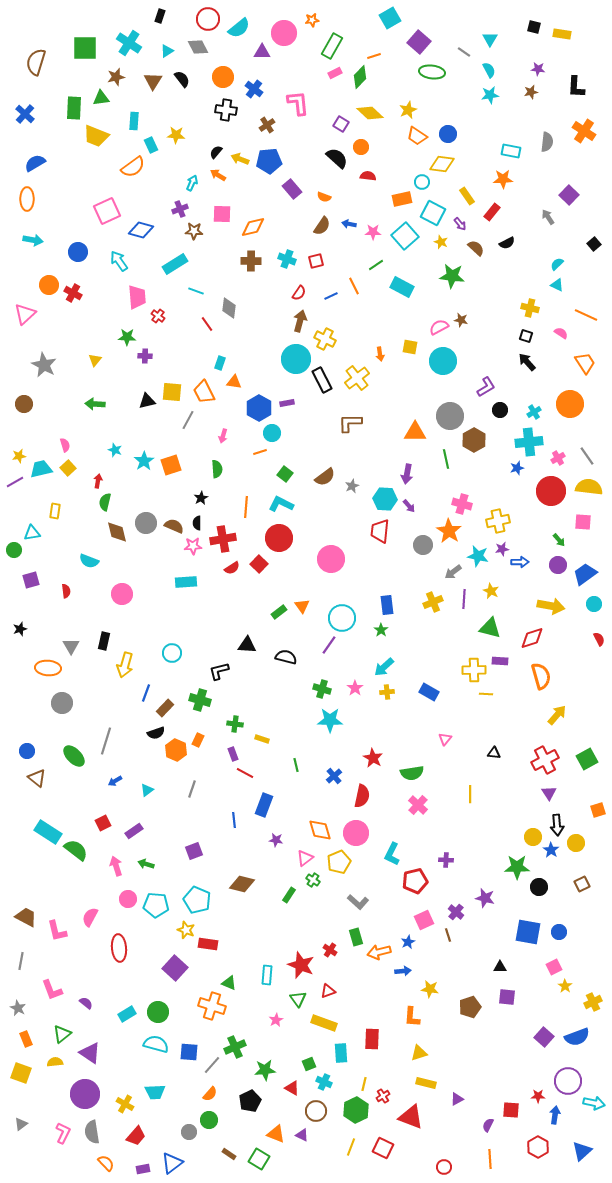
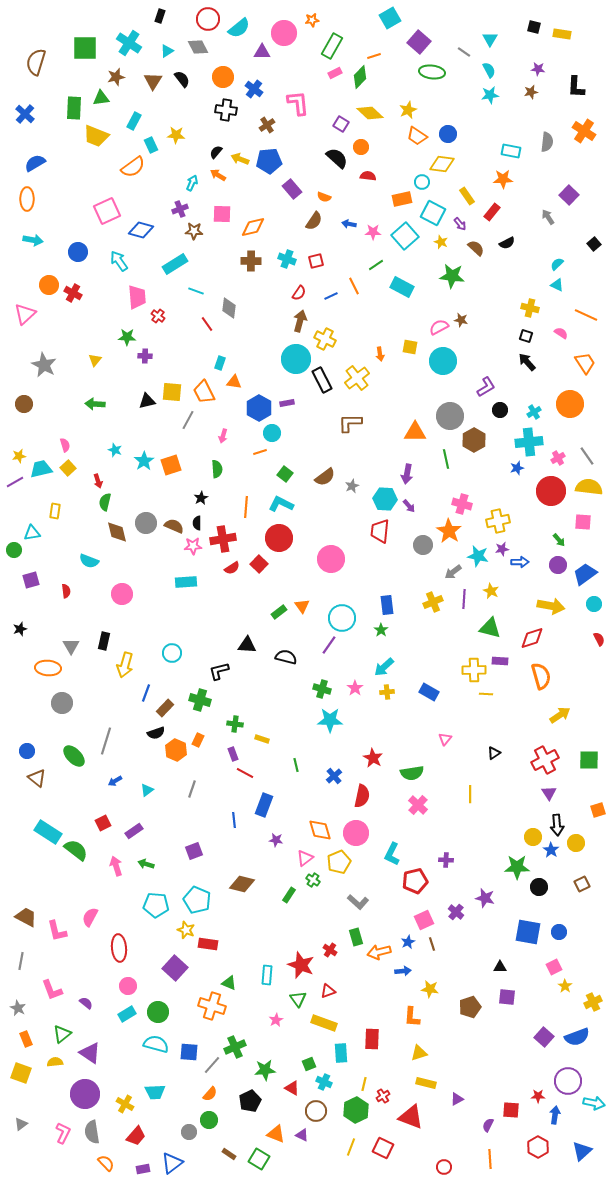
cyan rectangle at (134, 121): rotated 24 degrees clockwise
brown semicircle at (322, 226): moved 8 px left, 5 px up
red arrow at (98, 481): rotated 152 degrees clockwise
yellow arrow at (557, 715): moved 3 px right; rotated 15 degrees clockwise
black triangle at (494, 753): rotated 40 degrees counterclockwise
green square at (587, 759): moved 2 px right, 1 px down; rotated 30 degrees clockwise
pink circle at (128, 899): moved 87 px down
brown line at (448, 935): moved 16 px left, 9 px down
